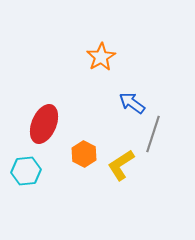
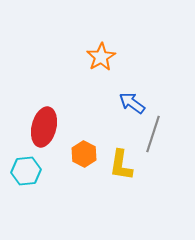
red ellipse: moved 3 px down; rotated 9 degrees counterclockwise
yellow L-shape: rotated 48 degrees counterclockwise
